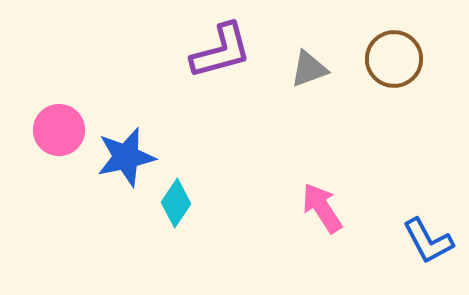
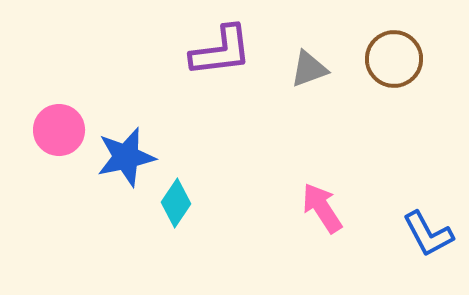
purple L-shape: rotated 8 degrees clockwise
blue L-shape: moved 7 px up
